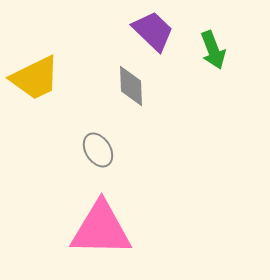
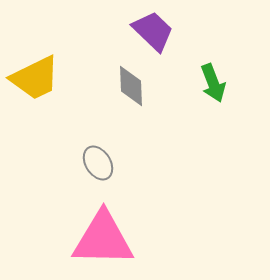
green arrow: moved 33 px down
gray ellipse: moved 13 px down
pink triangle: moved 2 px right, 10 px down
